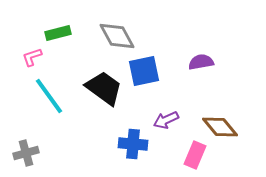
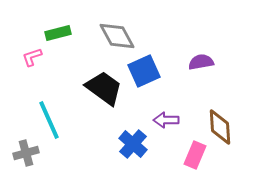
blue square: rotated 12 degrees counterclockwise
cyan line: moved 24 px down; rotated 12 degrees clockwise
purple arrow: rotated 25 degrees clockwise
brown diamond: rotated 36 degrees clockwise
blue cross: rotated 36 degrees clockwise
